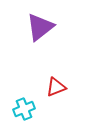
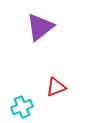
cyan cross: moved 2 px left, 2 px up
